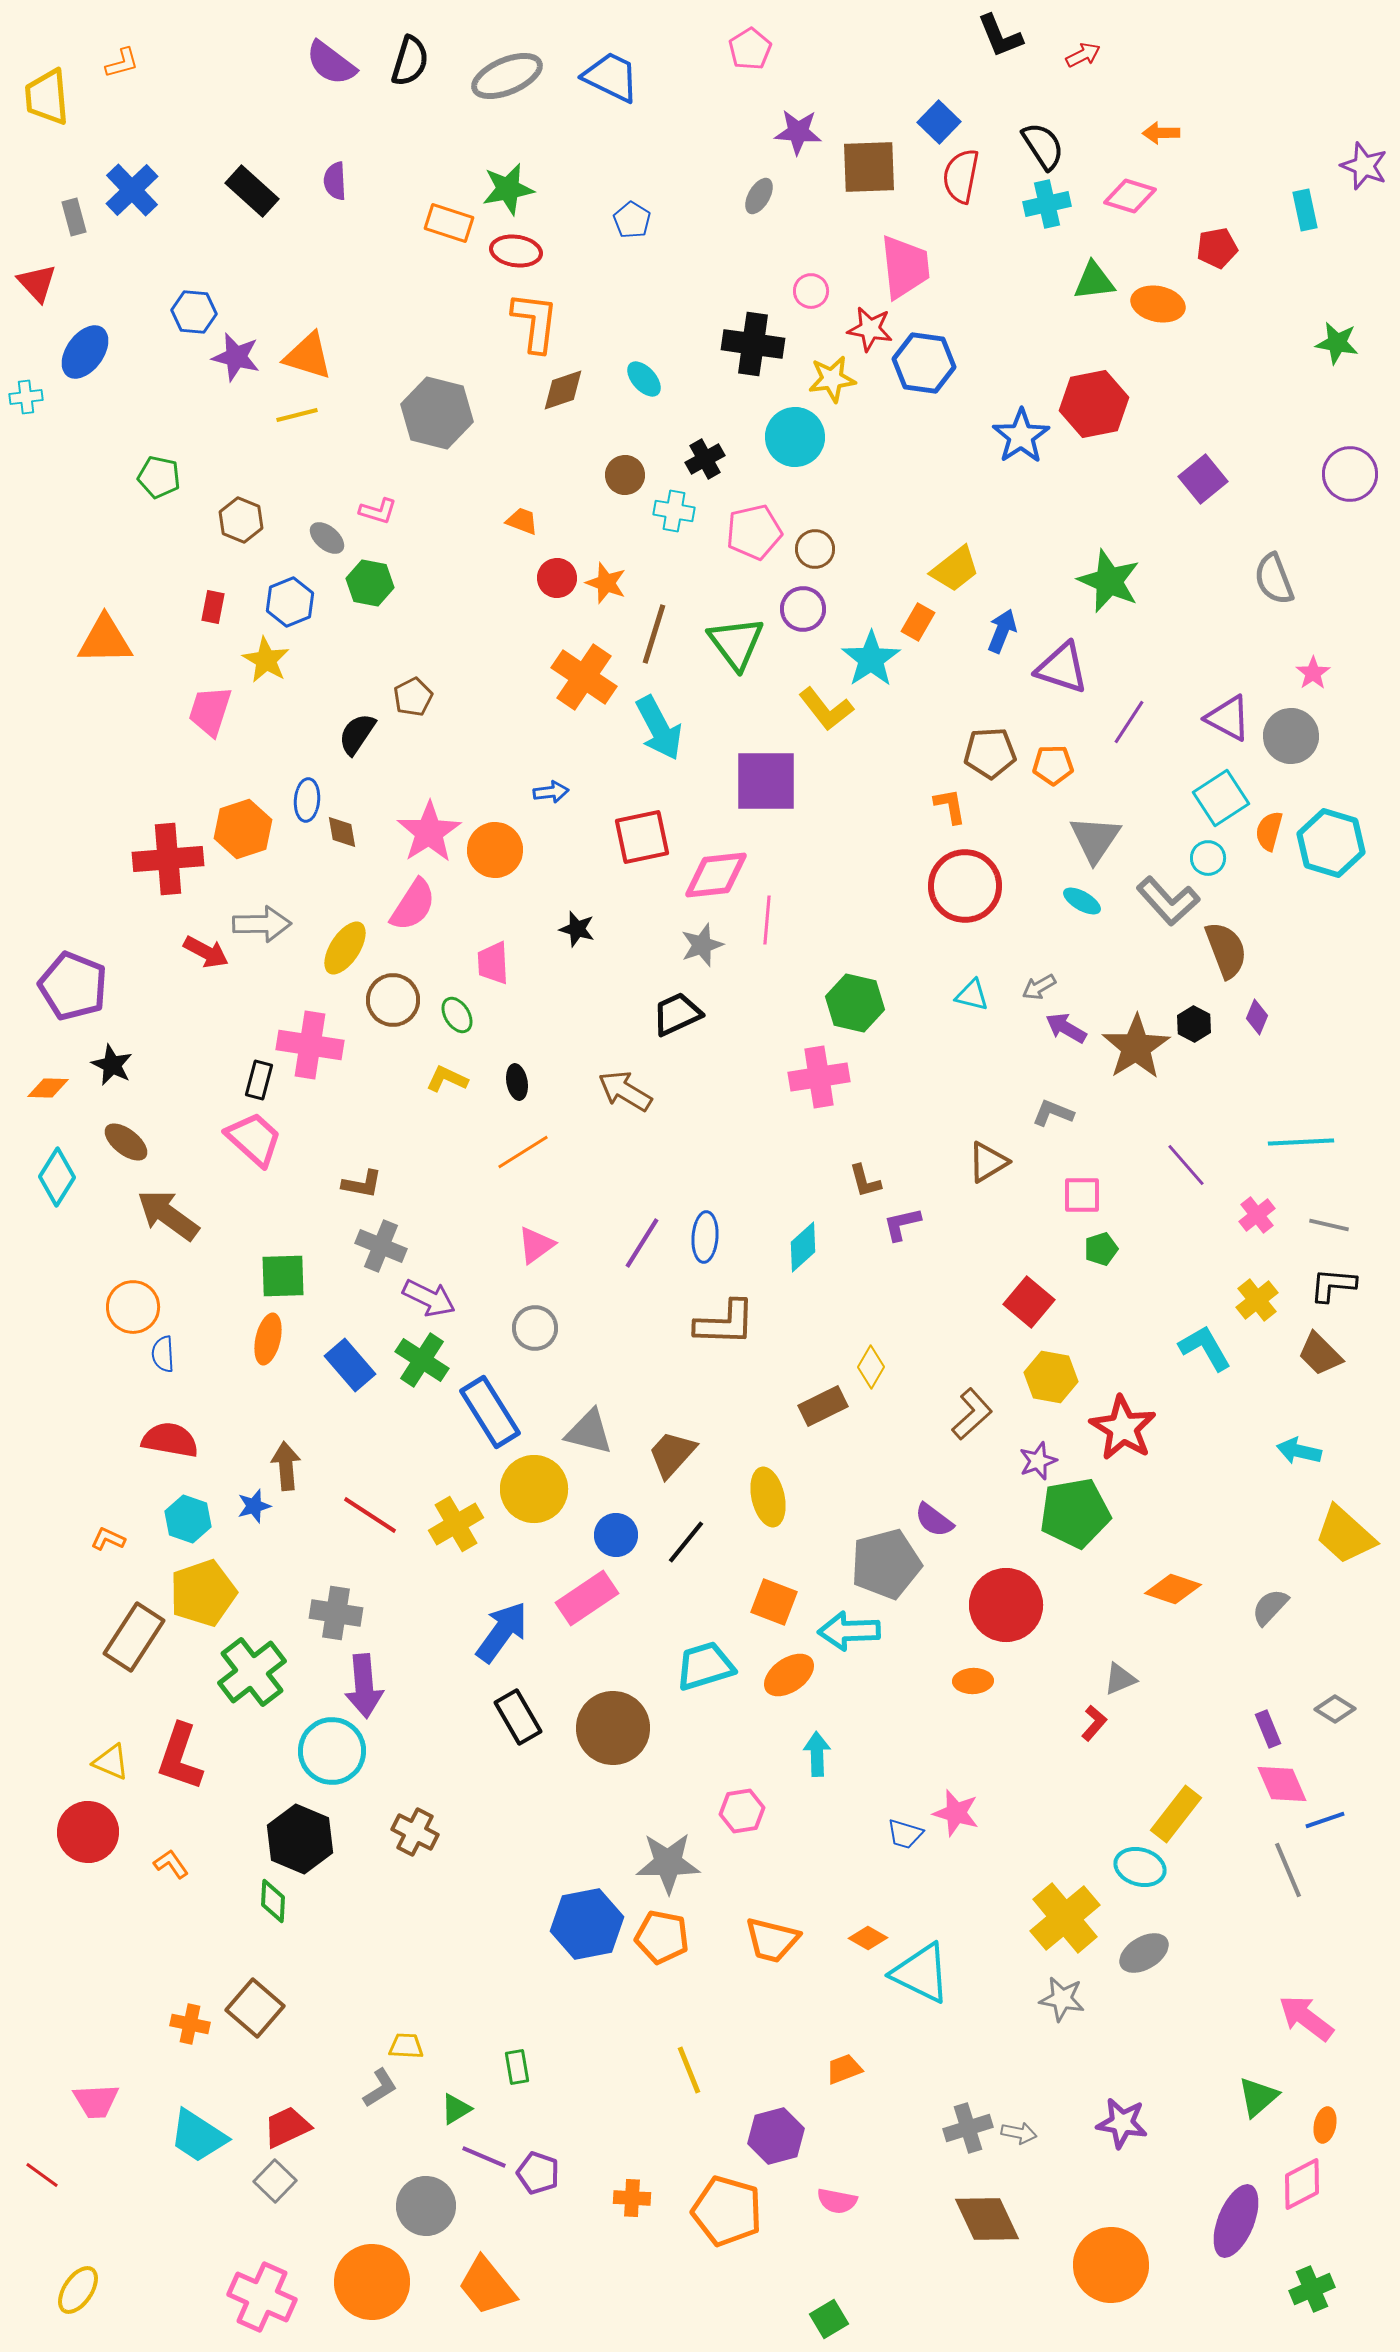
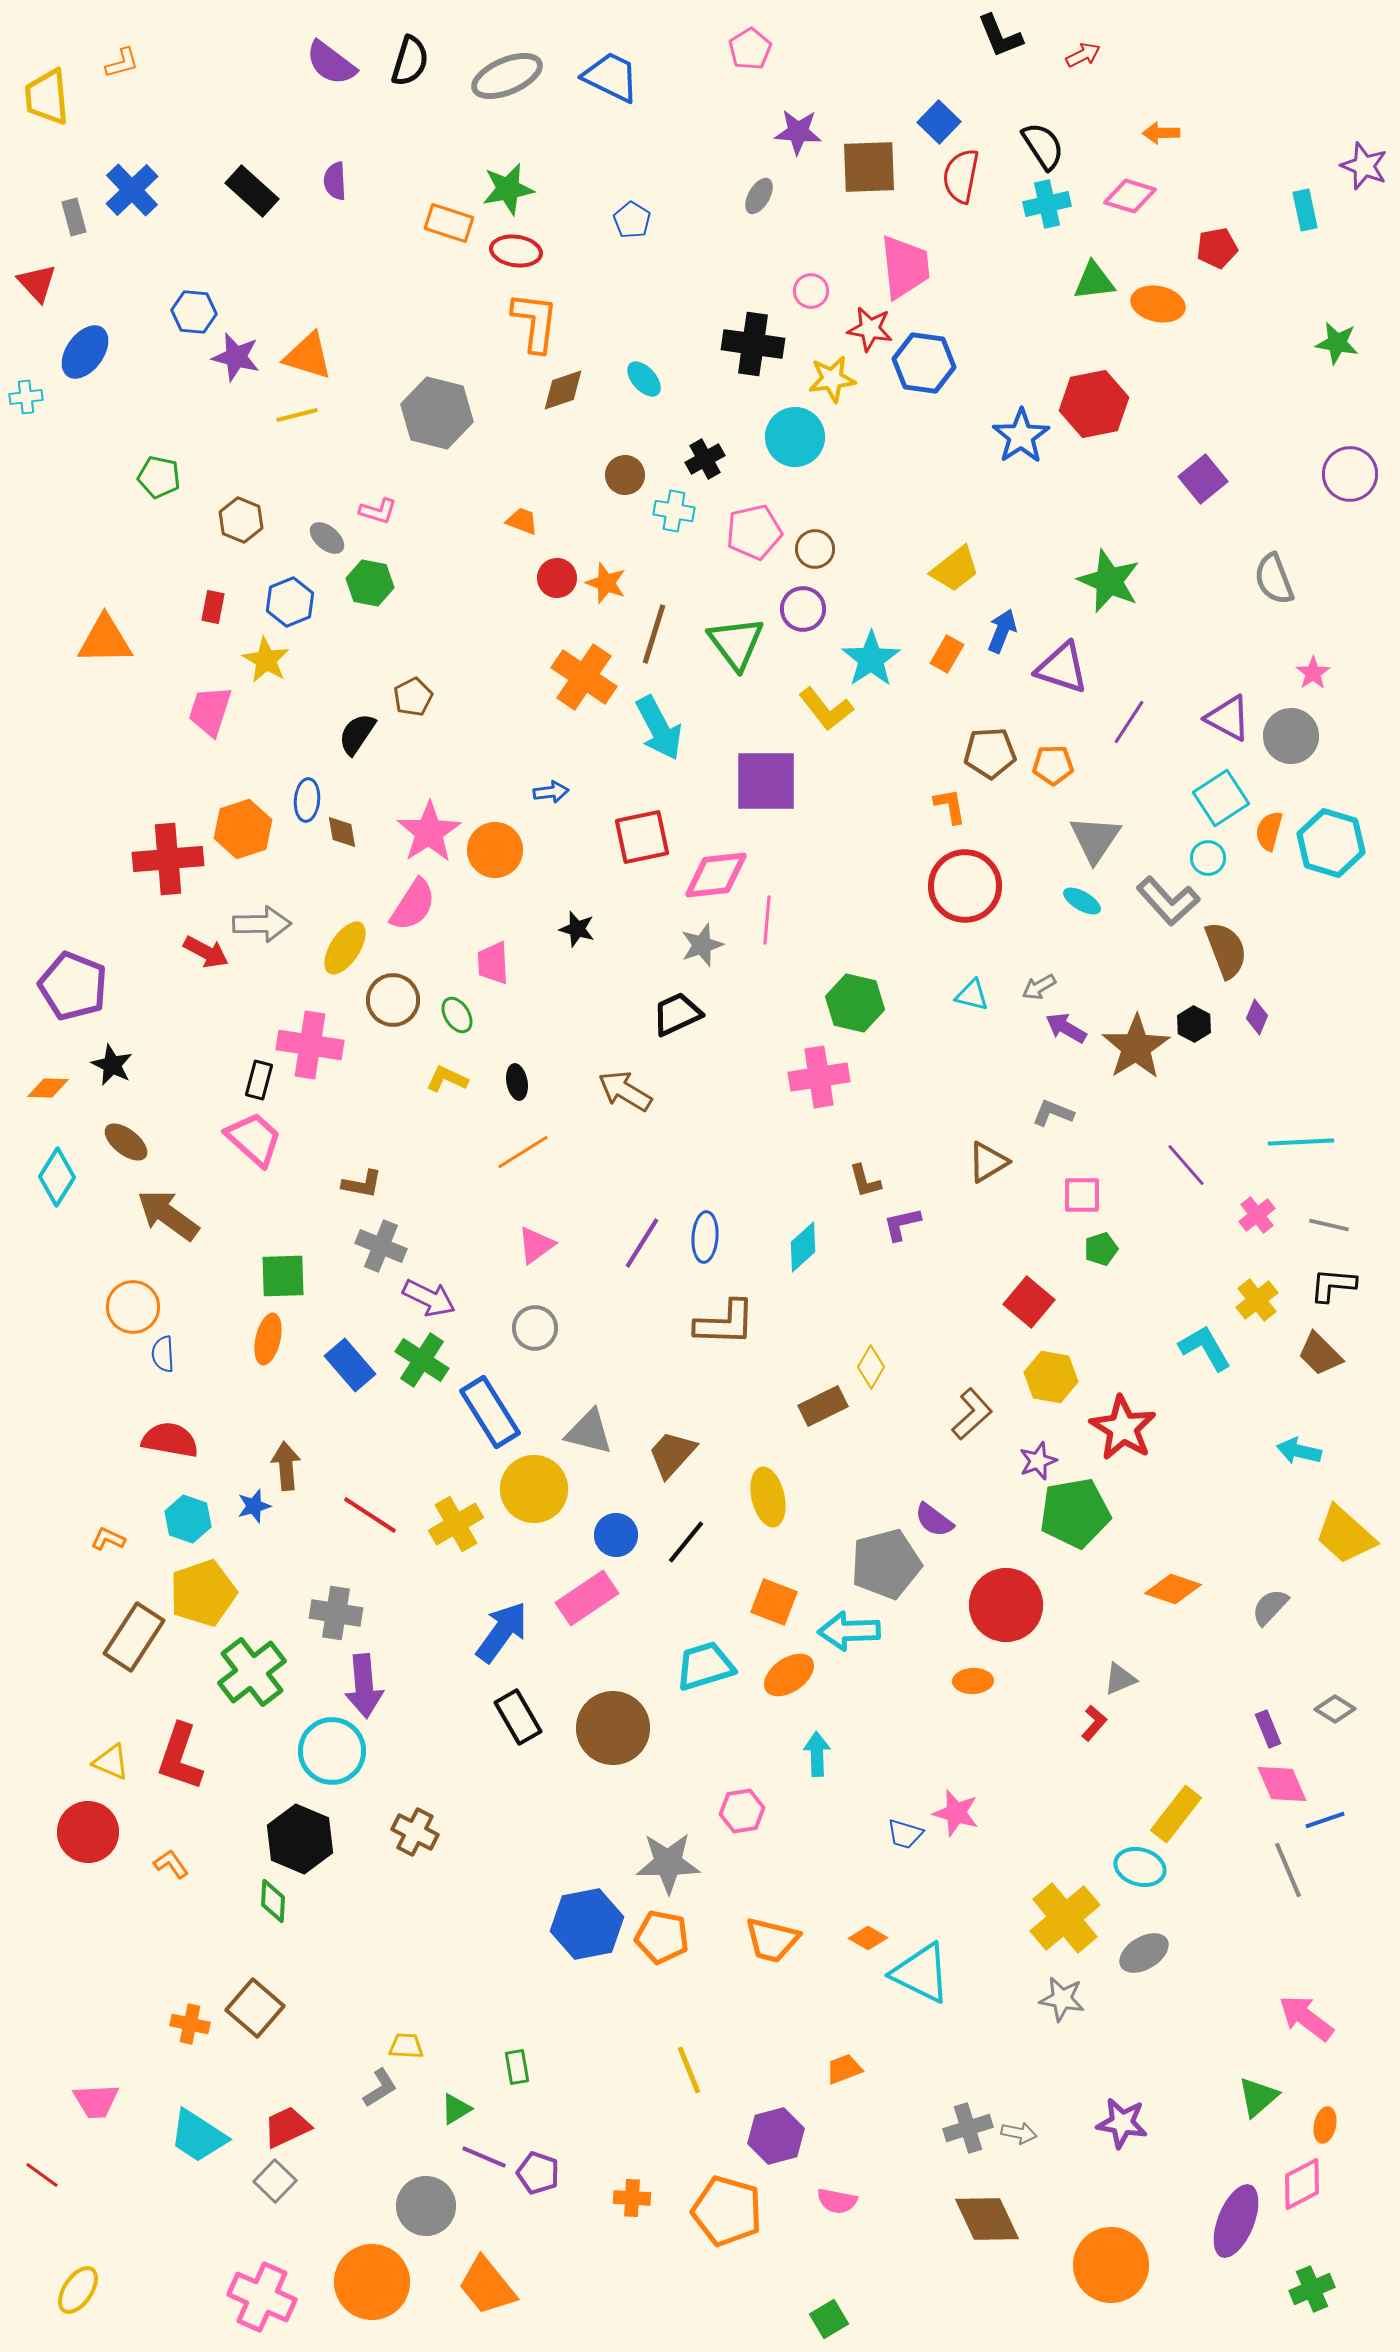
orange rectangle at (918, 622): moved 29 px right, 32 px down
